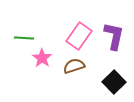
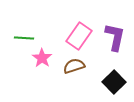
purple L-shape: moved 1 px right, 1 px down
